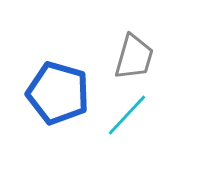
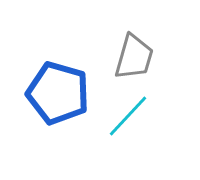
cyan line: moved 1 px right, 1 px down
